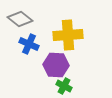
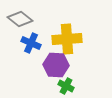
yellow cross: moved 1 px left, 4 px down
blue cross: moved 2 px right, 1 px up
green cross: moved 2 px right
